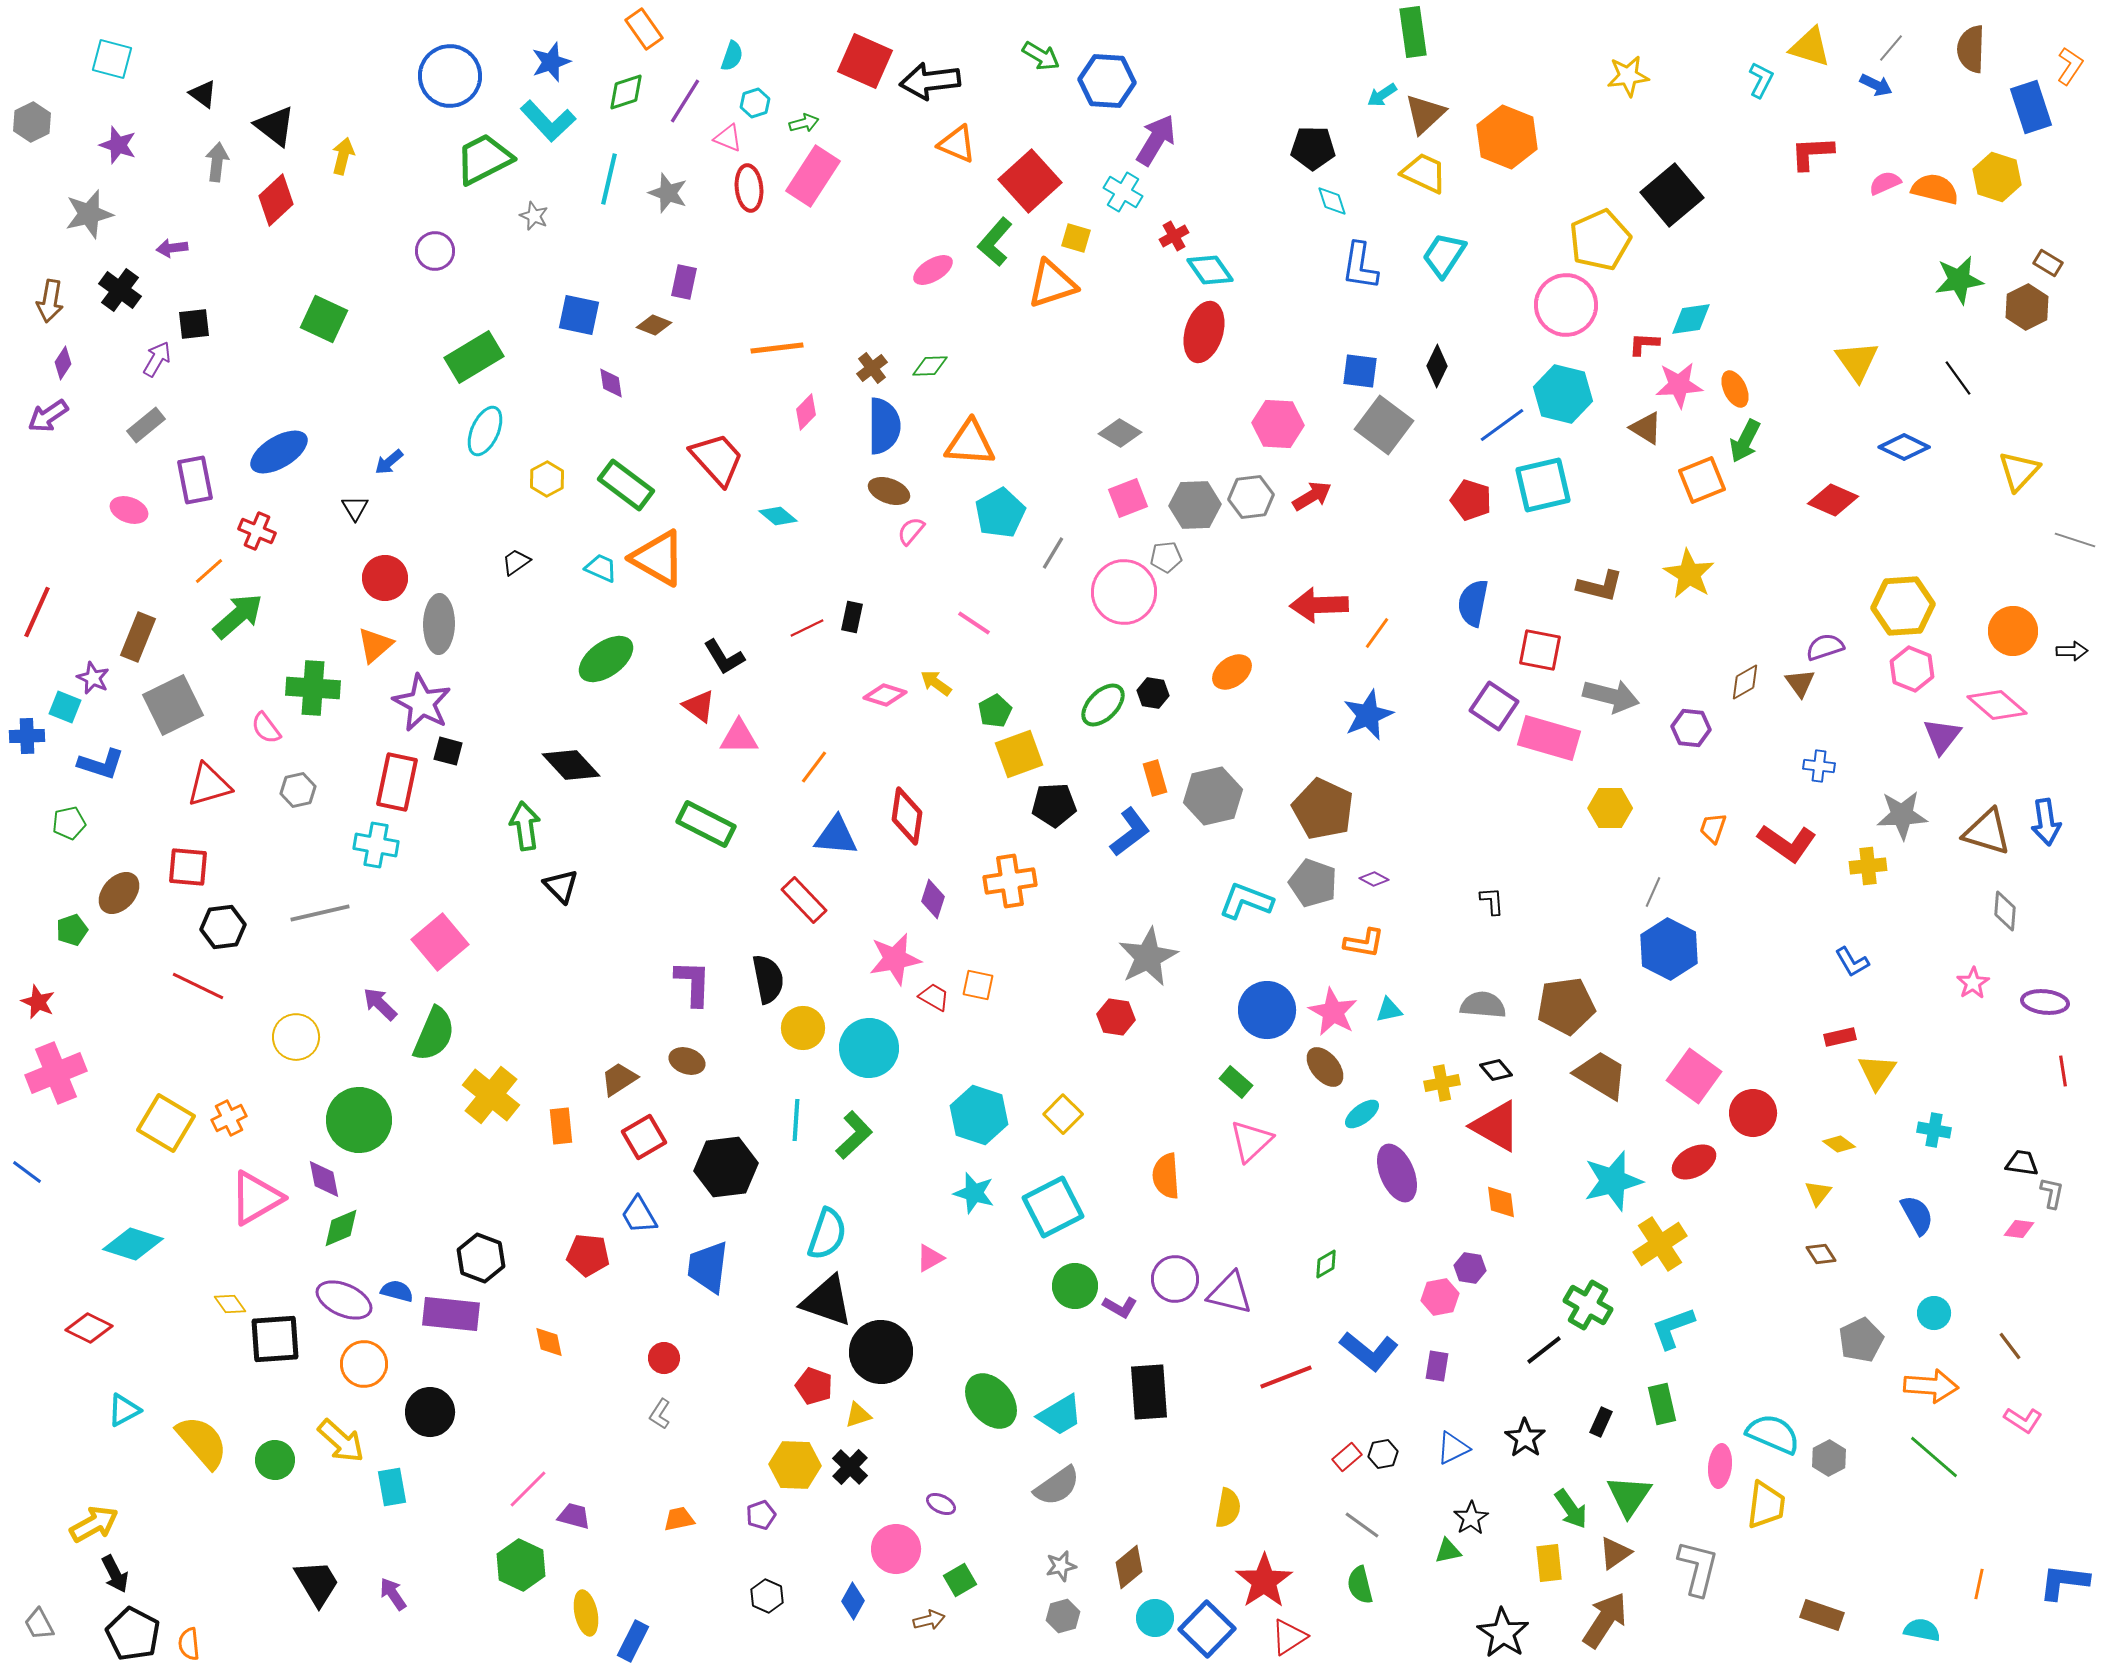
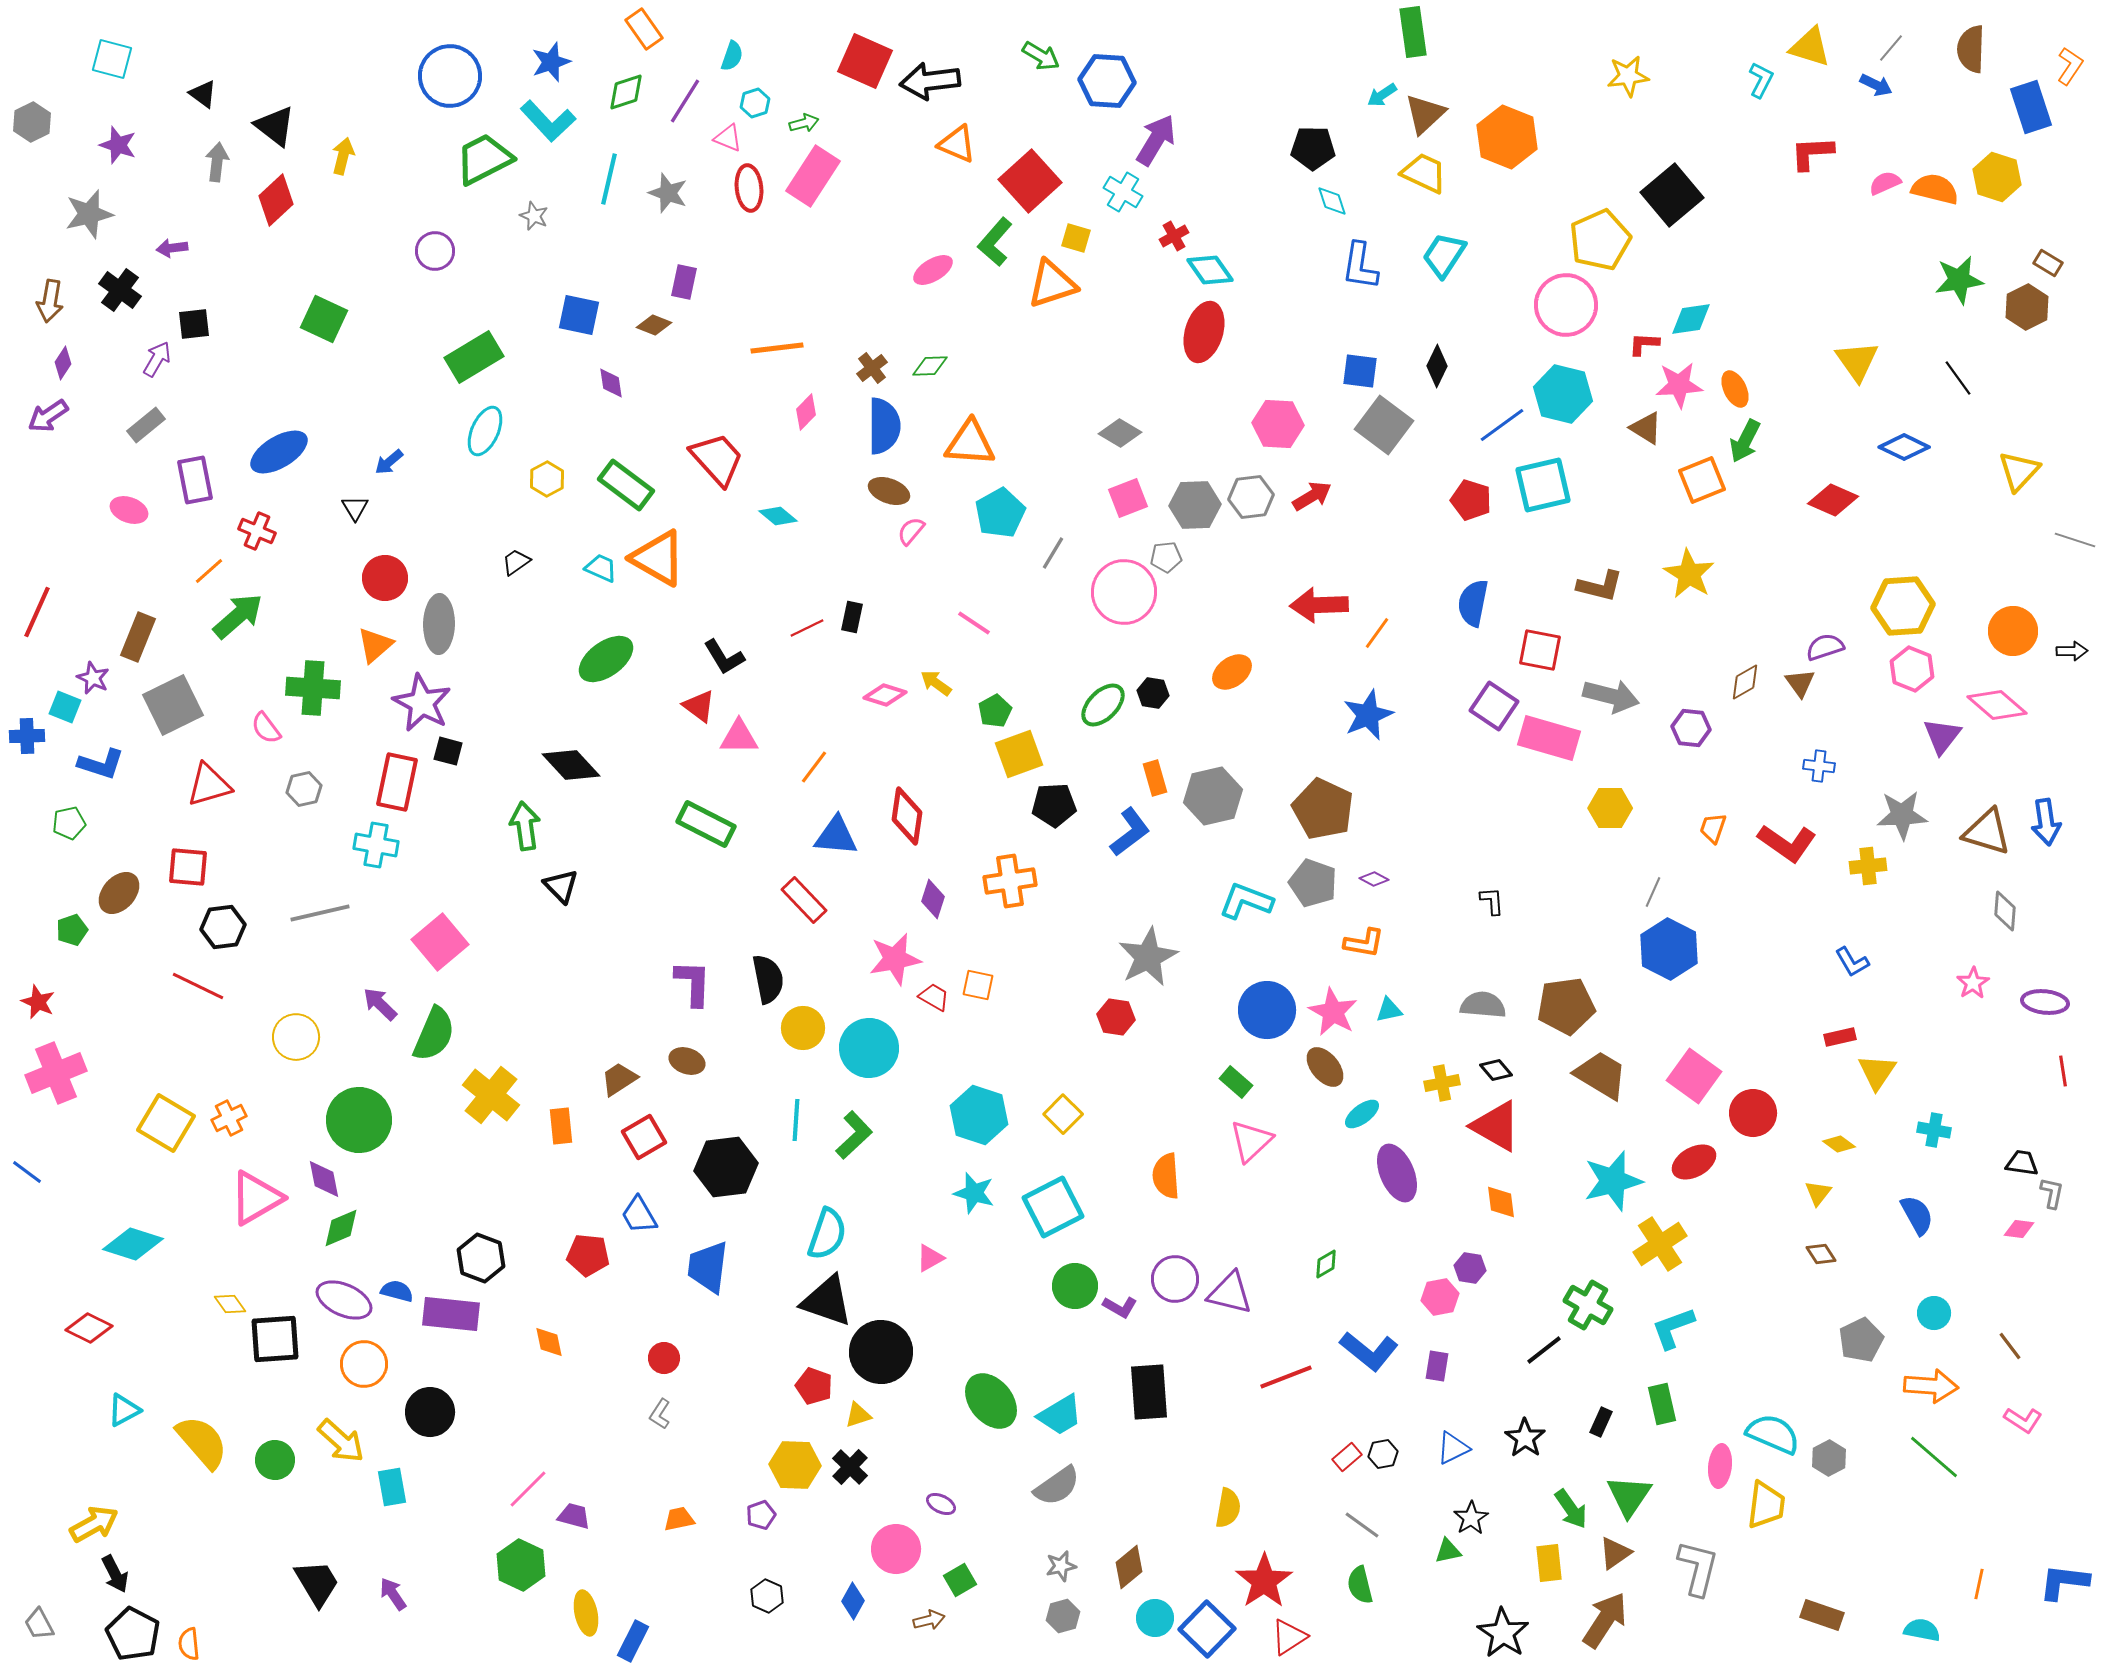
gray hexagon at (298, 790): moved 6 px right, 1 px up
